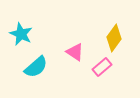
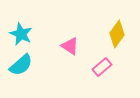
yellow diamond: moved 3 px right, 4 px up
pink triangle: moved 5 px left, 6 px up
cyan semicircle: moved 15 px left, 2 px up
